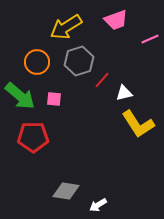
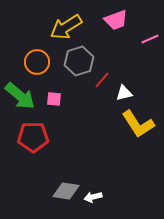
white arrow: moved 5 px left, 8 px up; rotated 18 degrees clockwise
